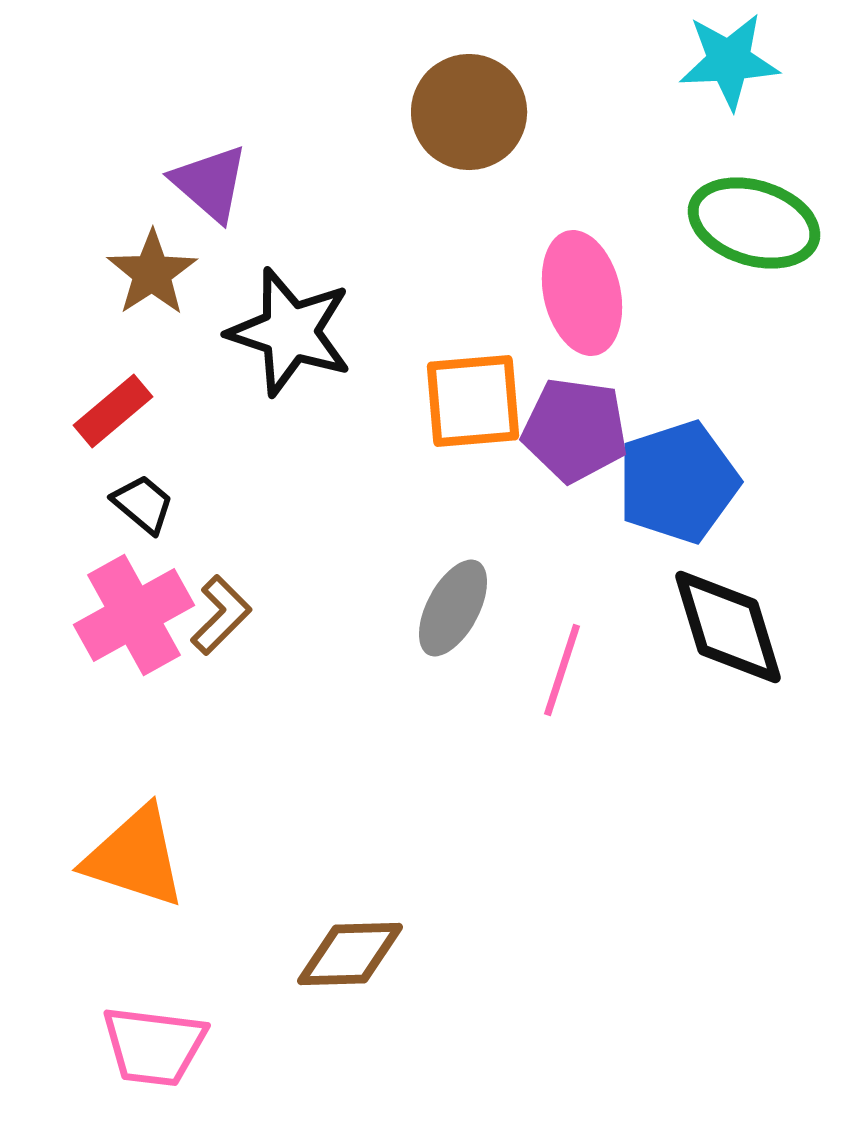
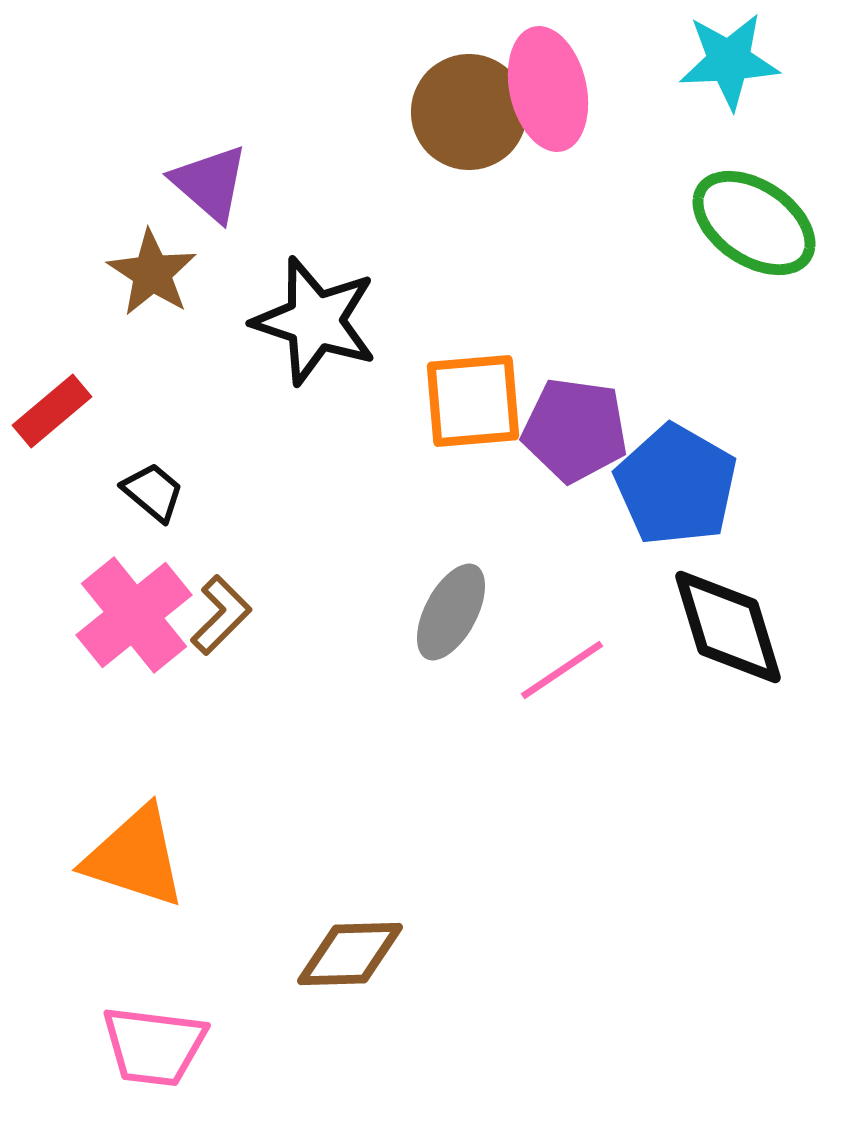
green ellipse: rotated 17 degrees clockwise
brown star: rotated 6 degrees counterclockwise
pink ellipse: moved 34 px left, 204 px up
black star: moved 25 px right, 11 px up
red rectangle: moved 61 px left
blue pentagon: moved 2 px left, 3 px down; rotated 24 degrees counterclockwise
black trapezoid: moved 10 px right, 12 px up
gray ellipse: moved 2 px left, 4 px down
pink cross: rotated 10 degrees counterclockwise
pink line: rotated 38 degrees clockwise
